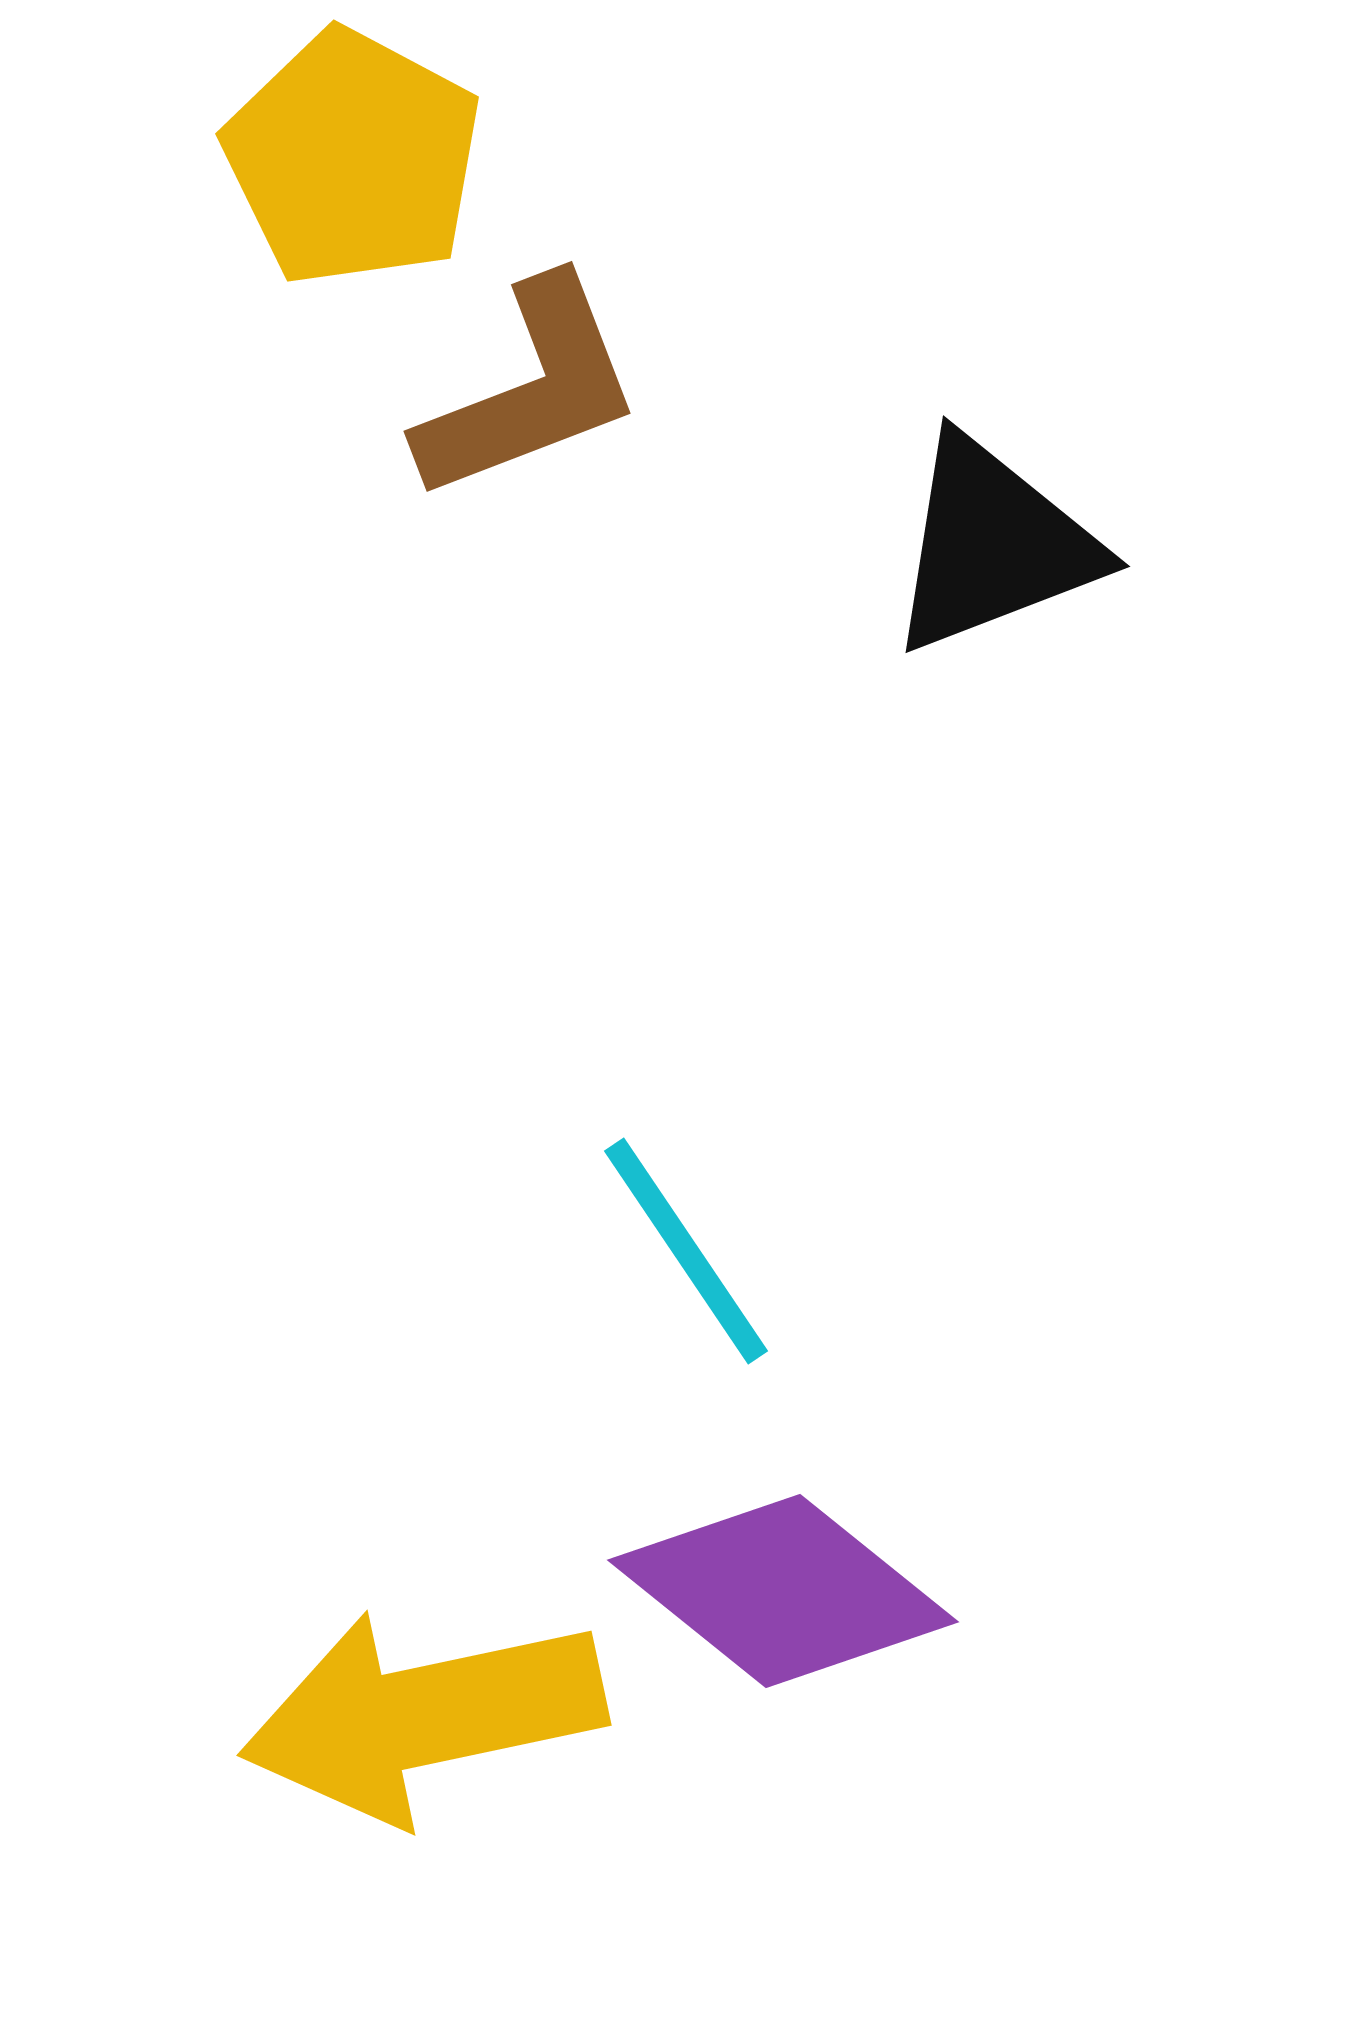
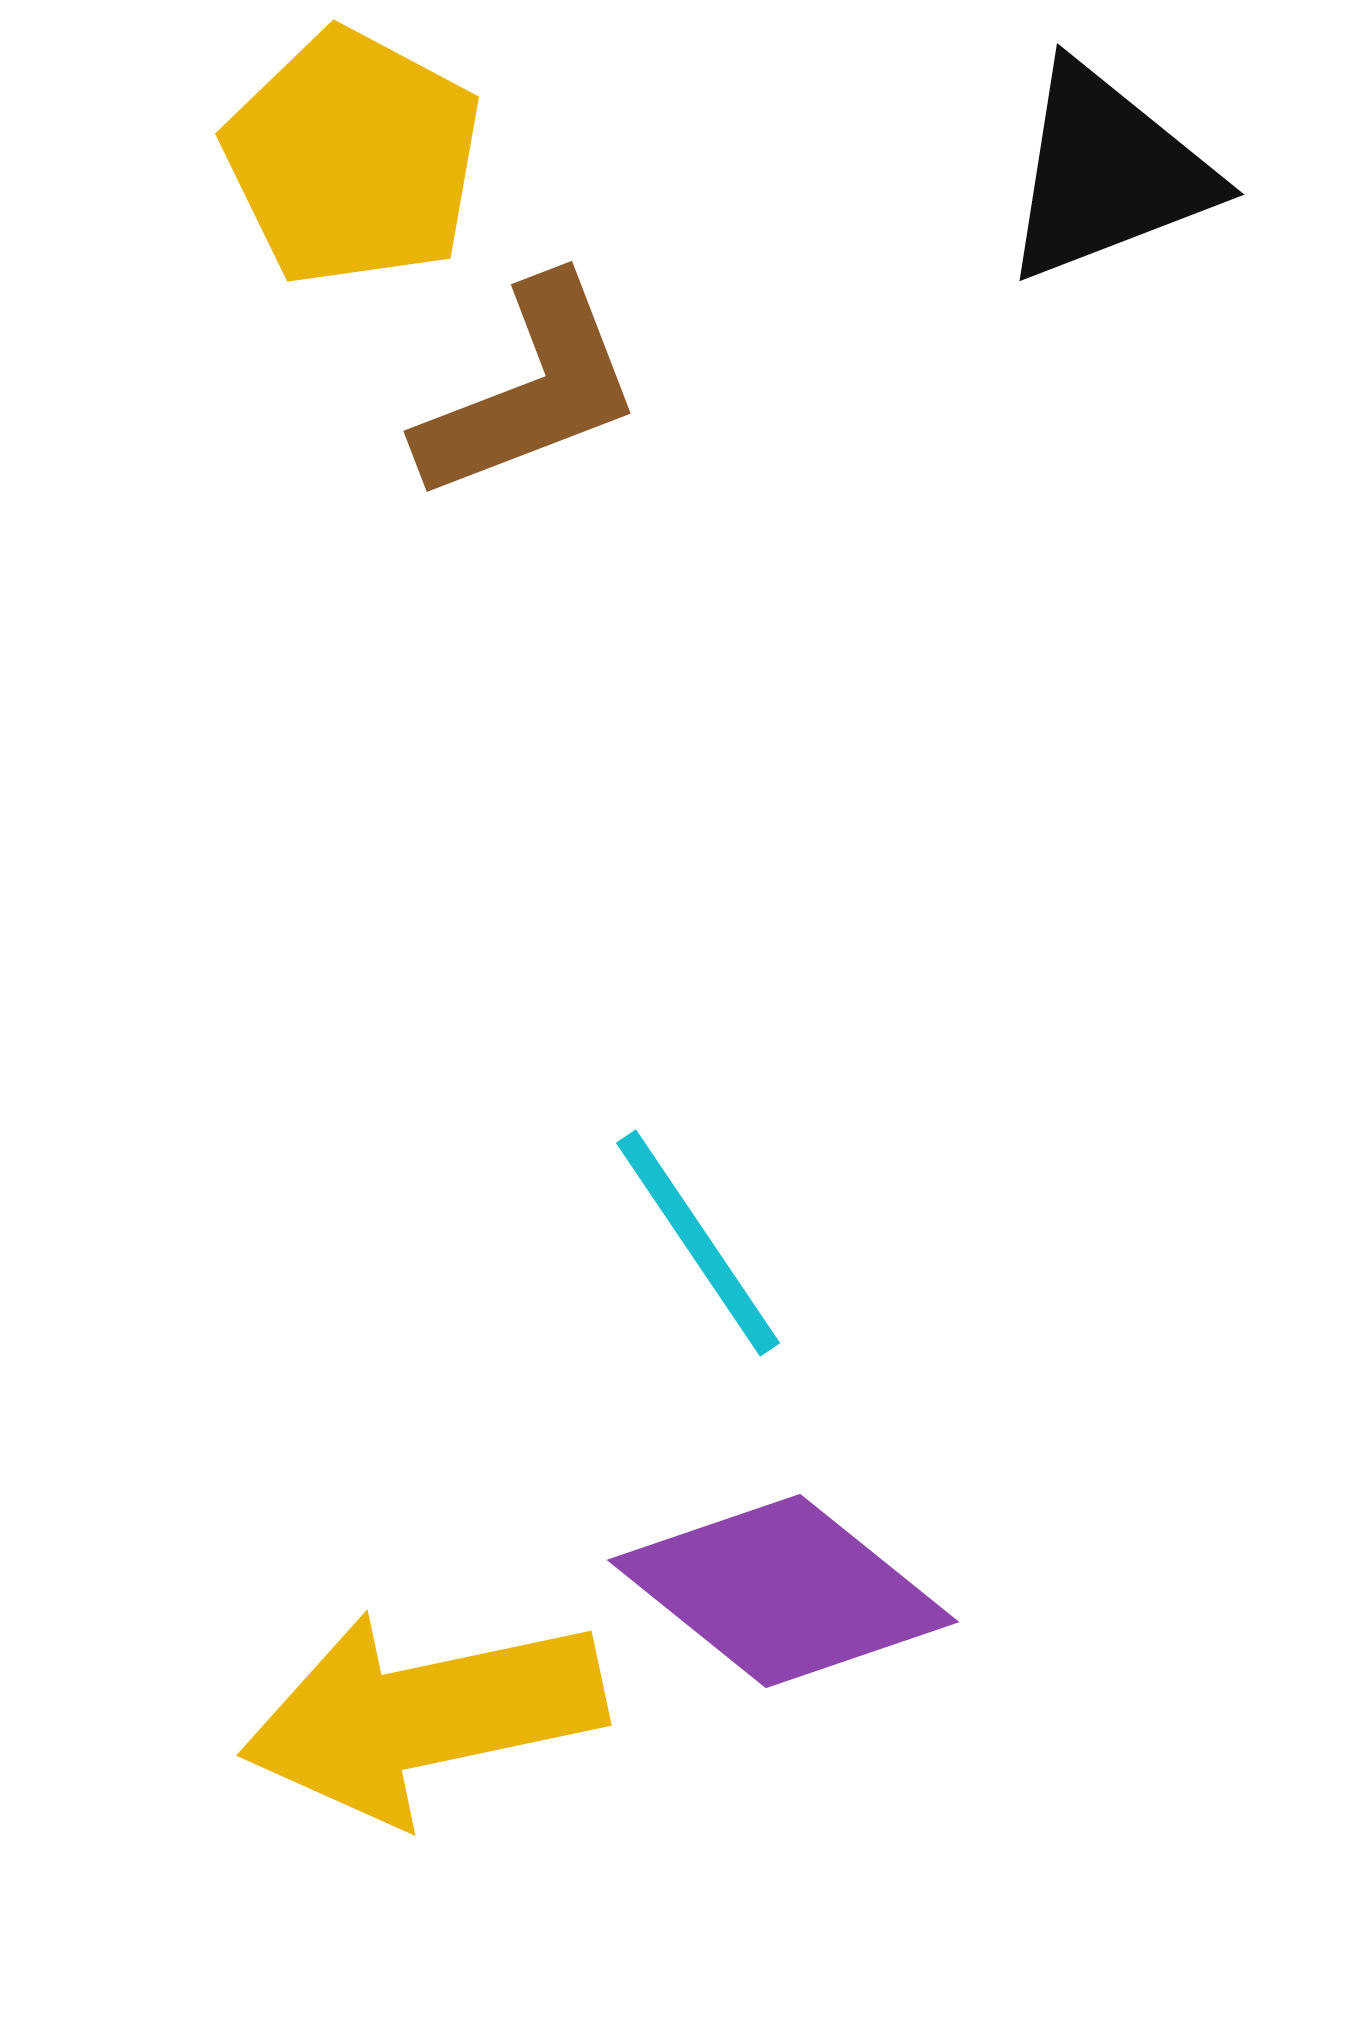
black triangle: moved 114 px right, 372 px up
cyan line: moved 12 px right, 8 px up
